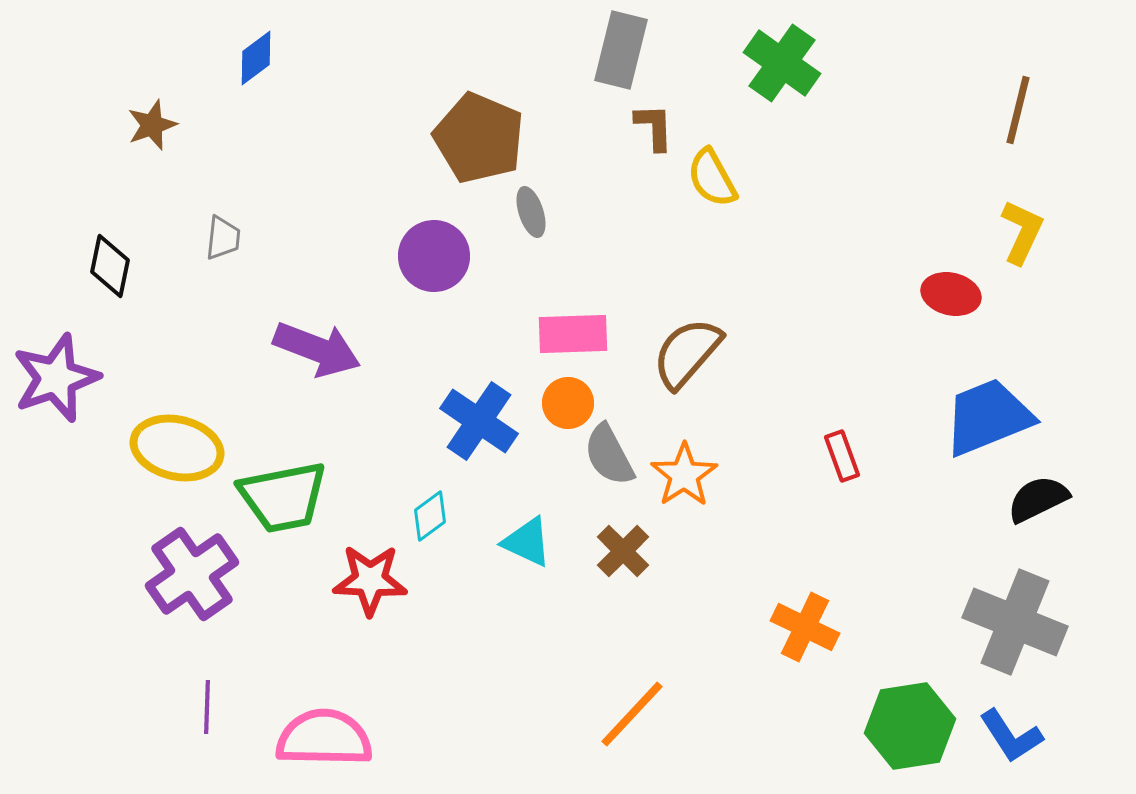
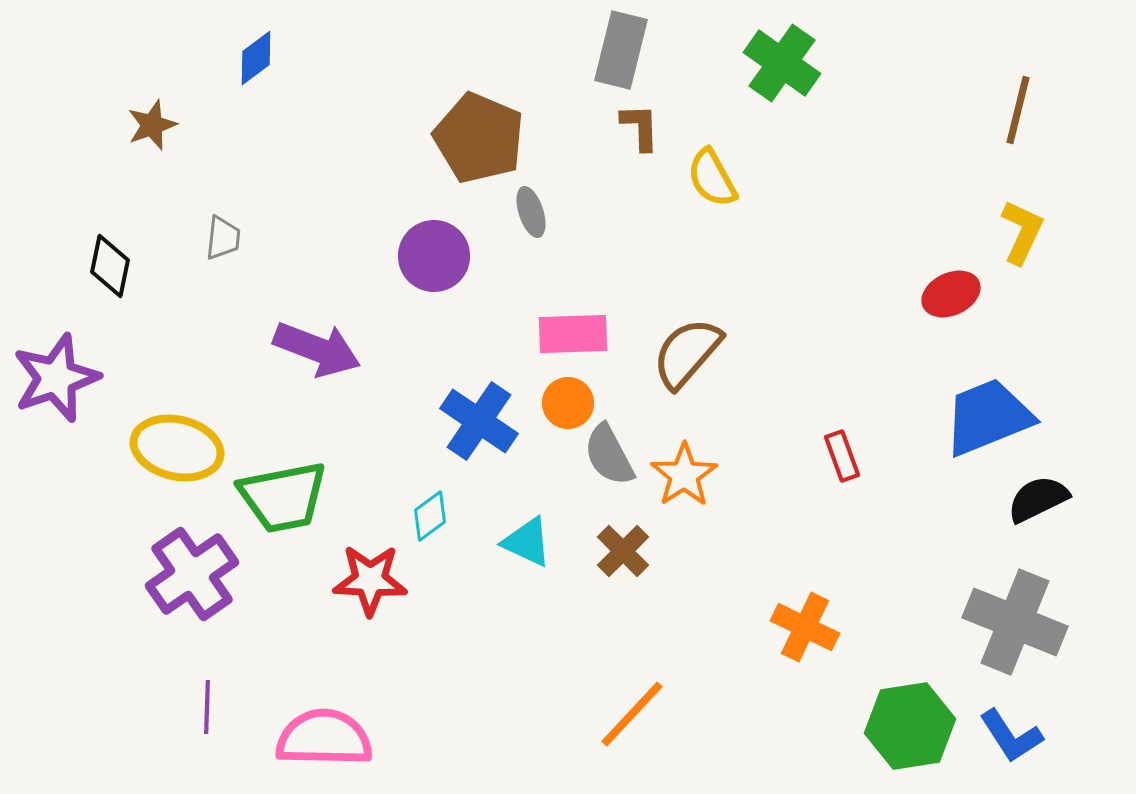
brown L-shape: moved 14 px left
red ellipse: rotated 38 degrees counterclockwise
